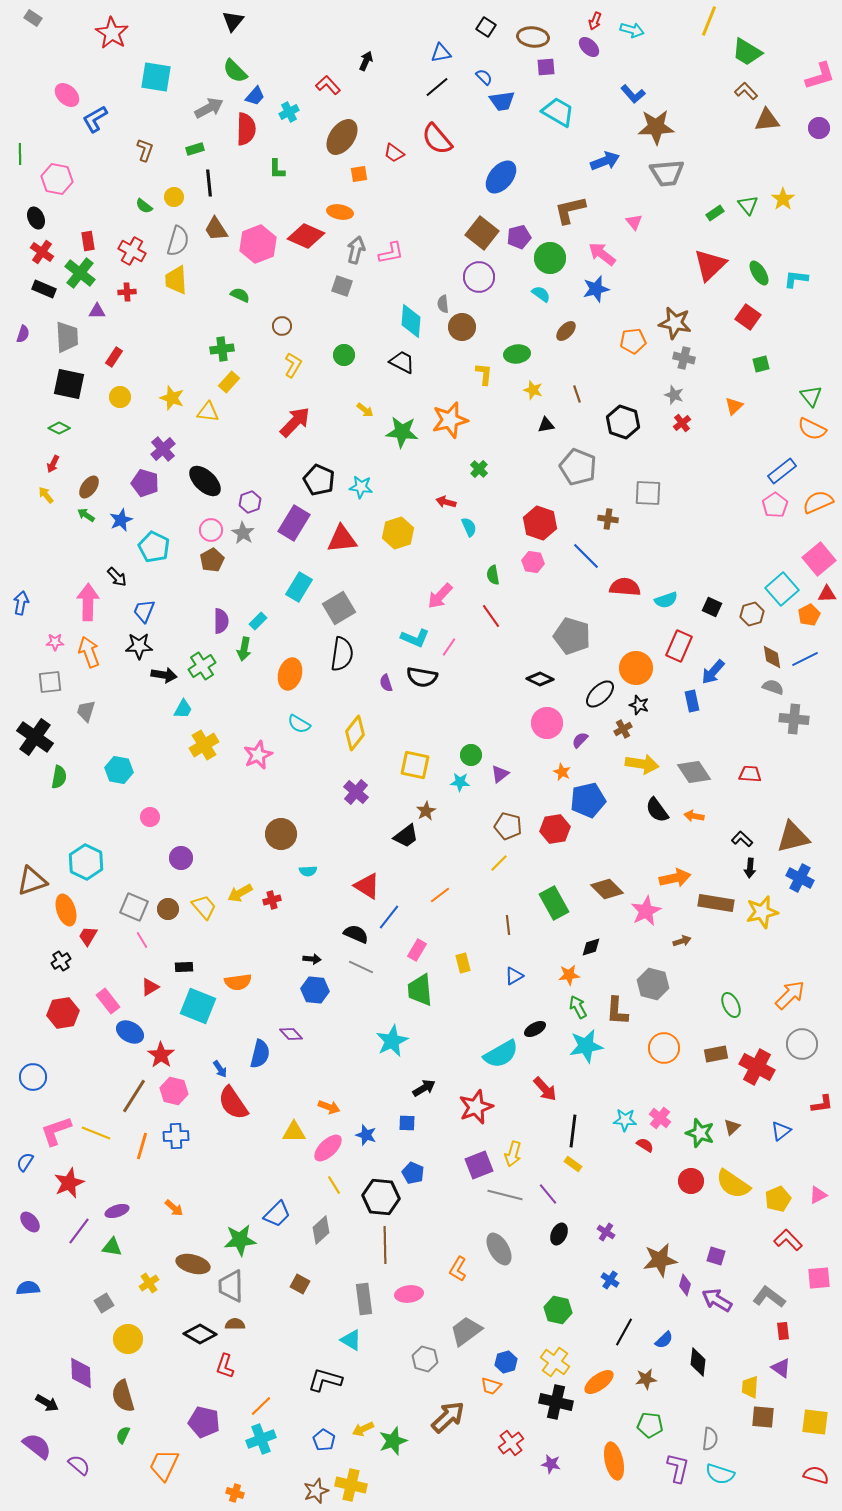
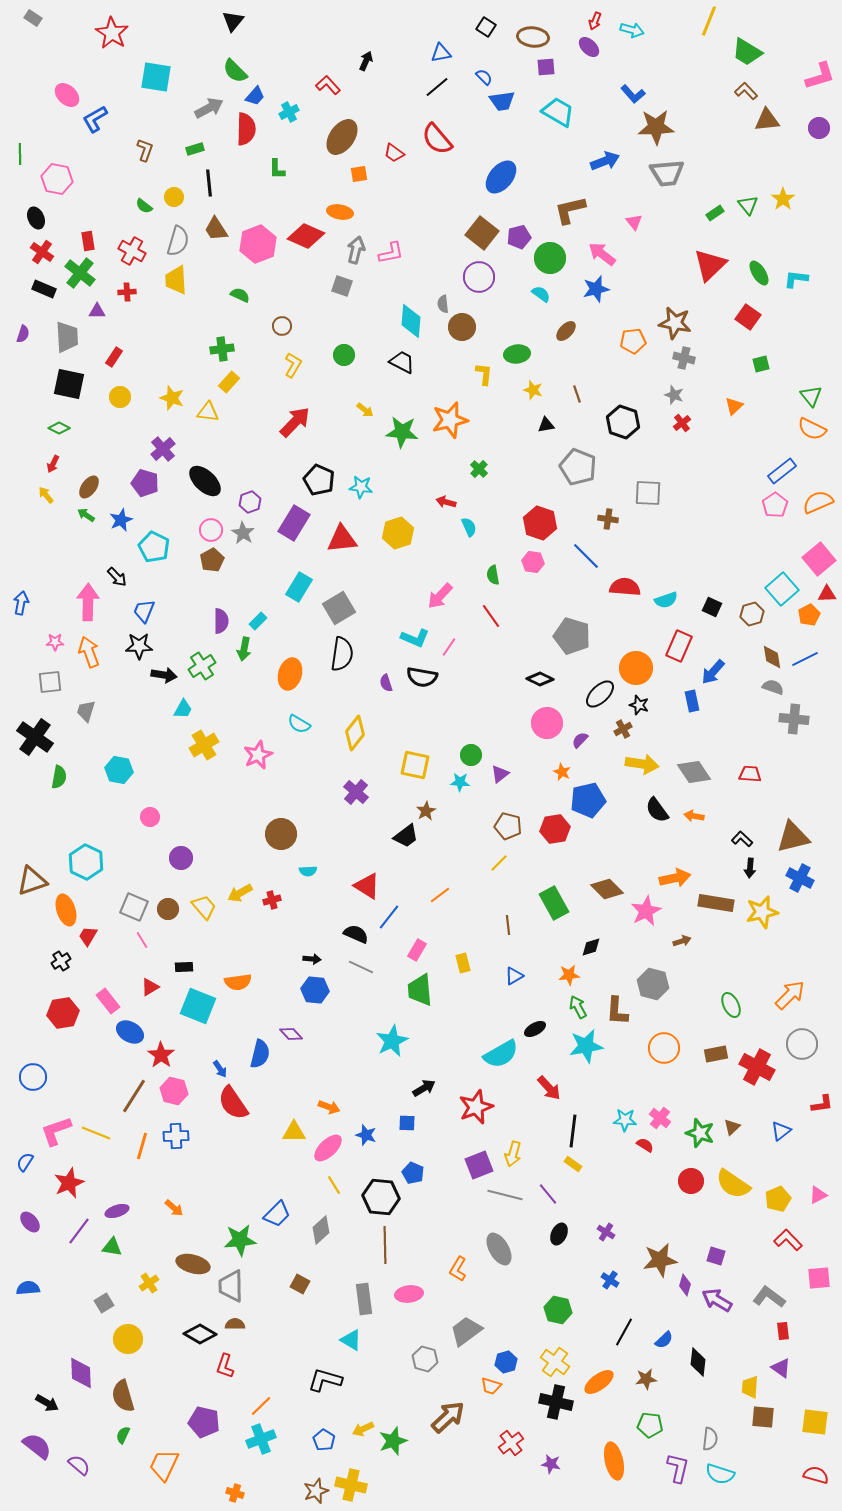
red arrow at (545, 1089): moved 4 px right, 1 px up
